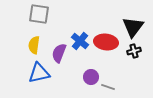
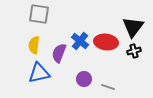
purple circle: moved 7 px left, 2 px down
